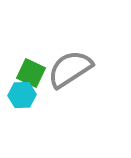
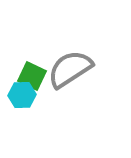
green square: moved 1 px right, 3 px down
